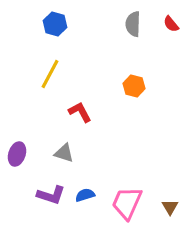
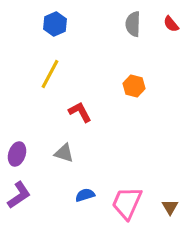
blue hexagon: rotated 20 degrees clockwise
purple L-shape: moved 32 px left; rotated 52 degrees counterclockwise
